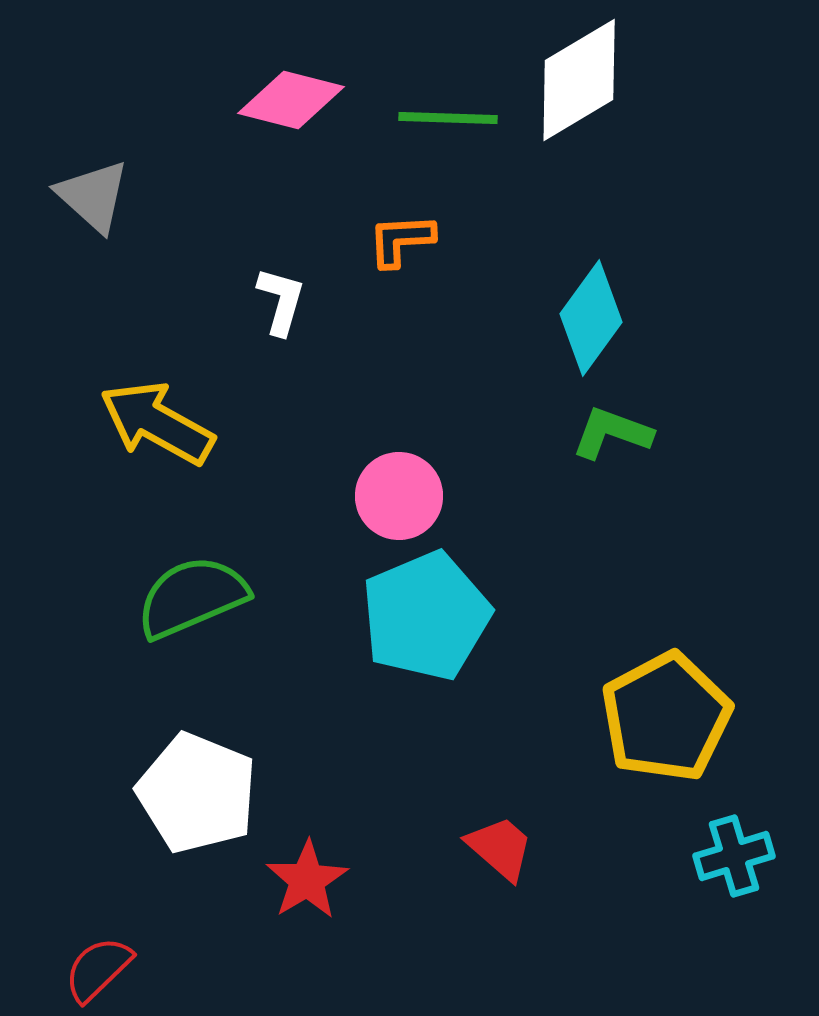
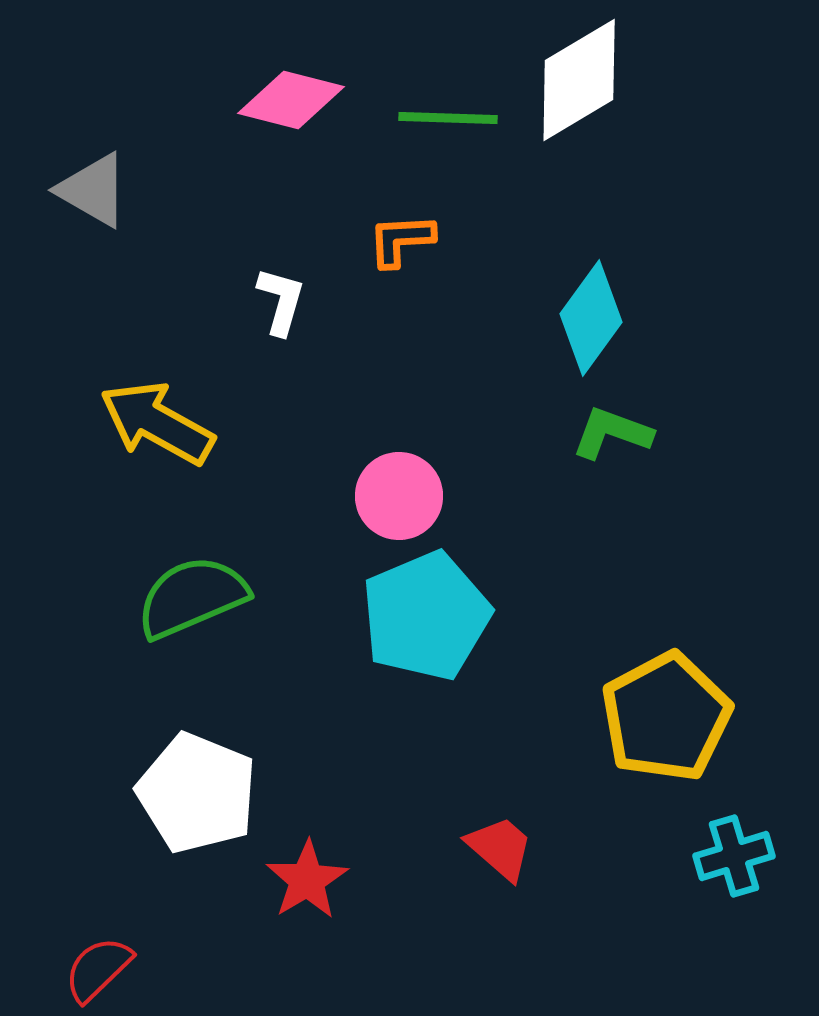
gray triangle: moved 6 px up; rotated 12 degrees counterclockwise
